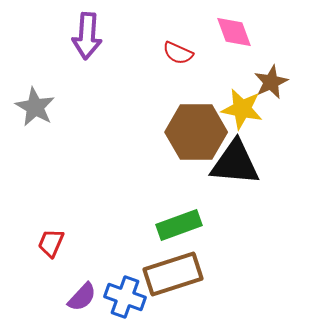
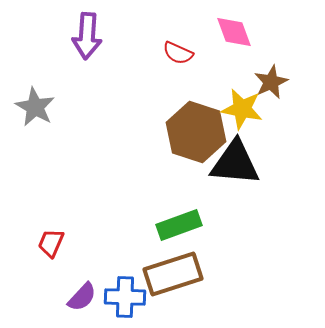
brown hexagon: rotated 18 degrees clockwise
blue cross: rotated 18 degrees counterclockwise
